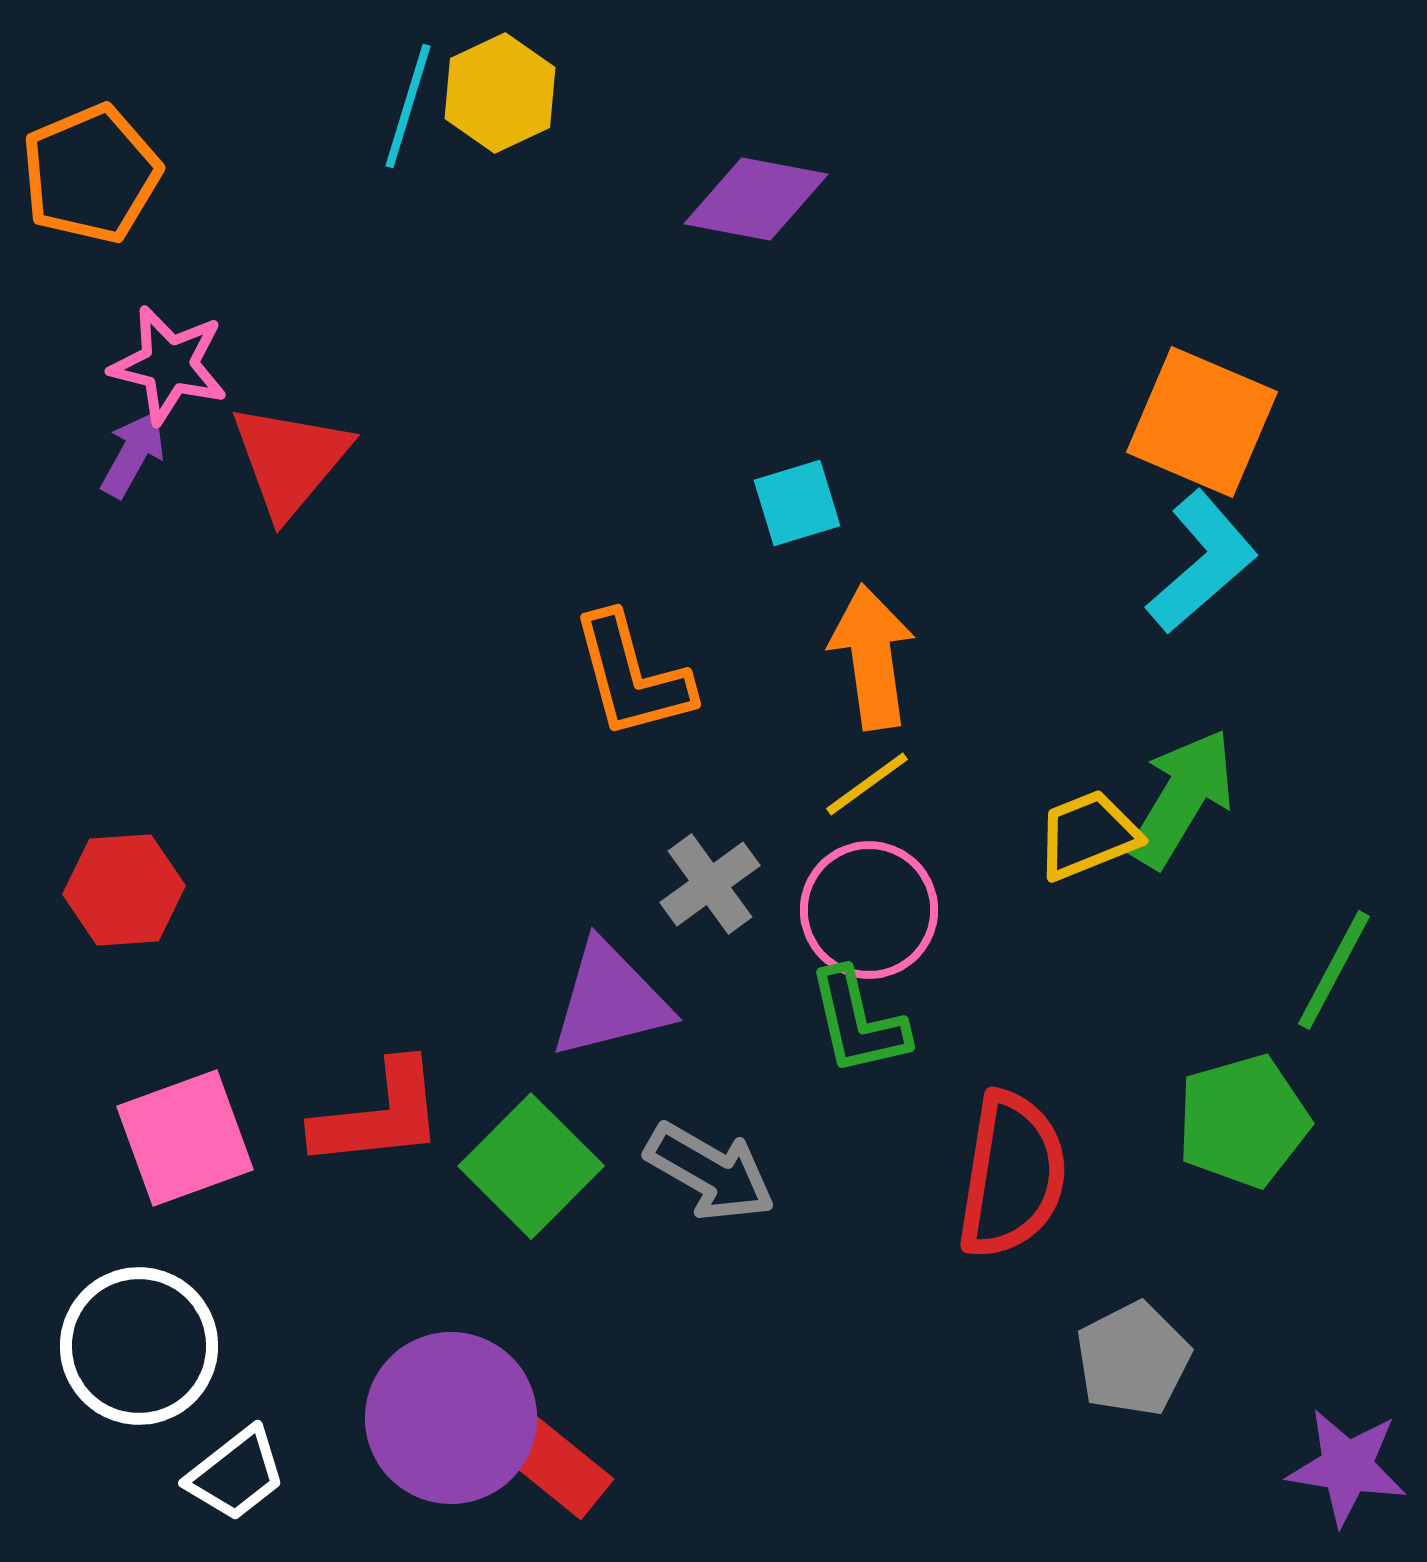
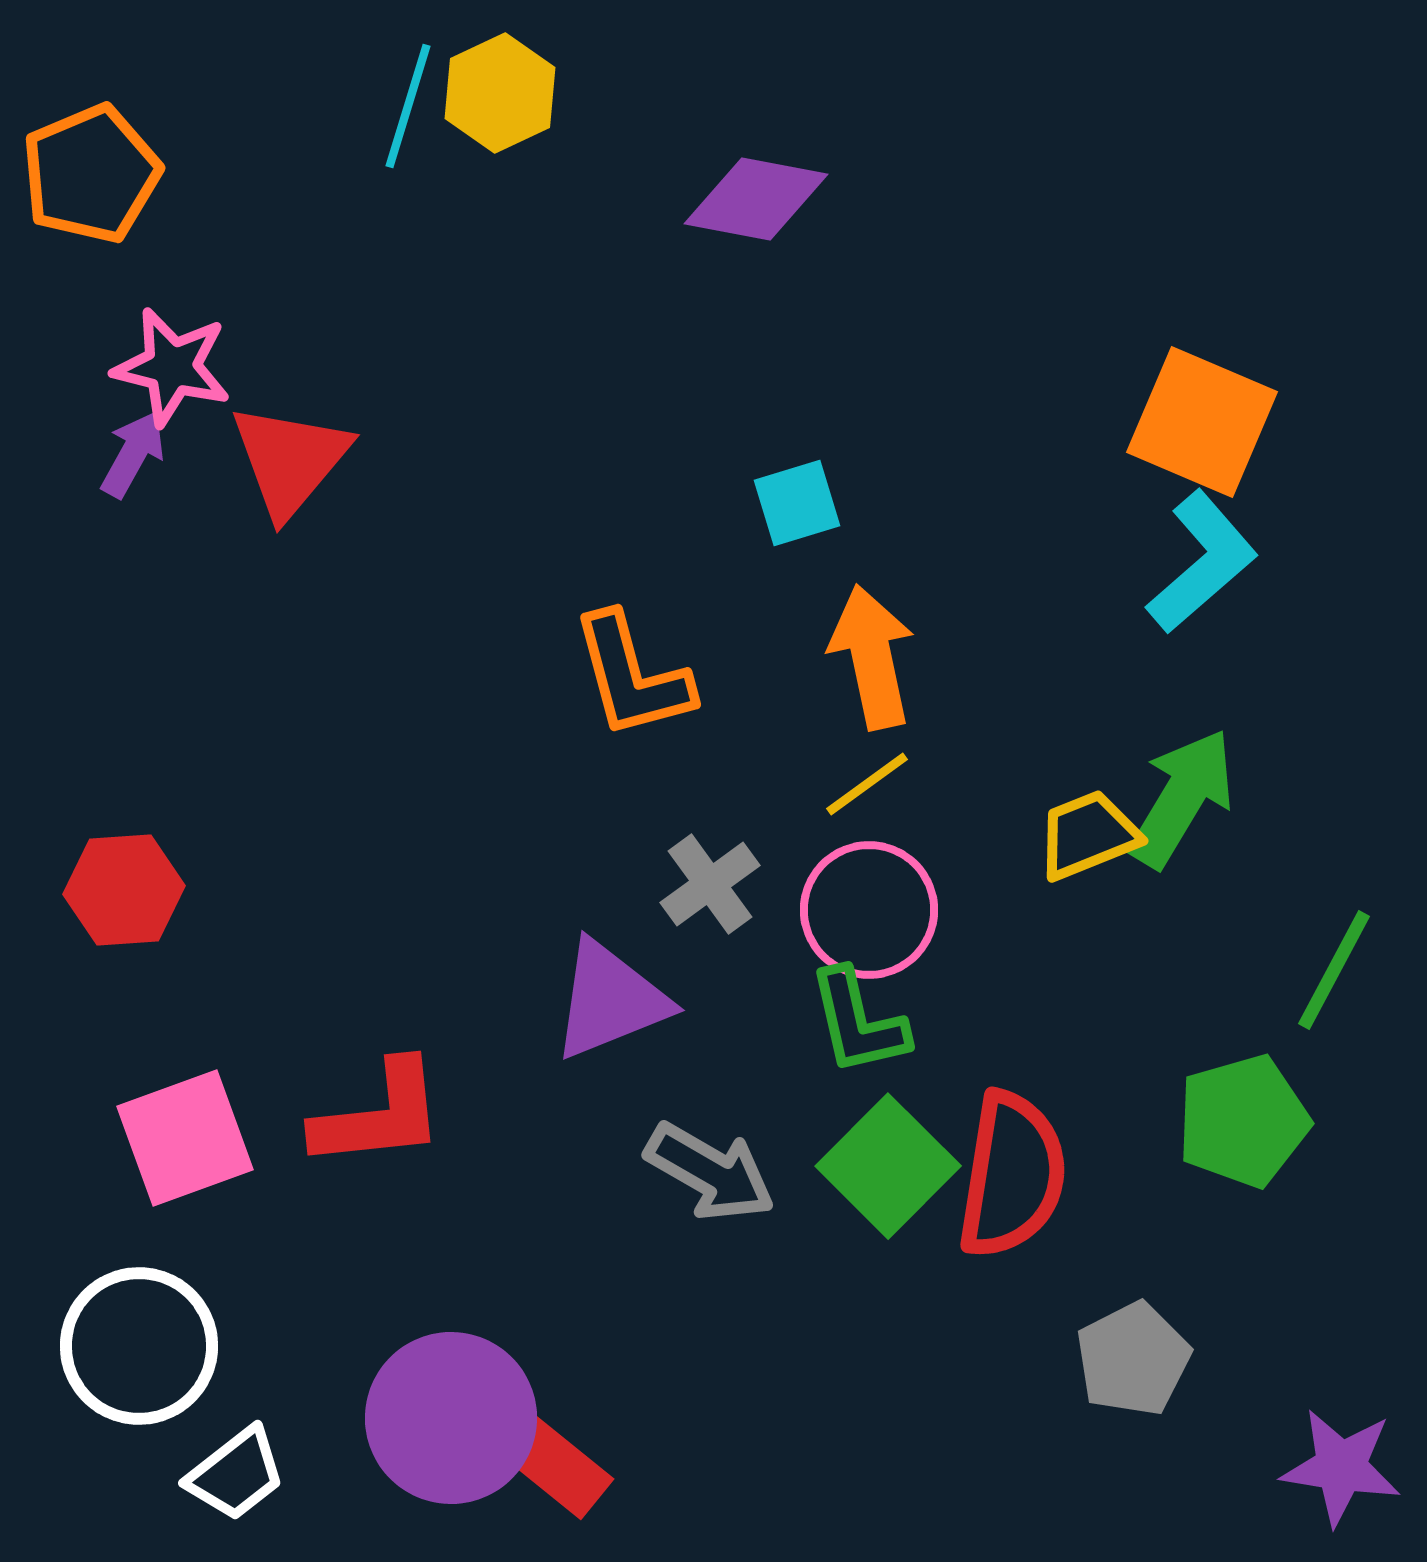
pink star: moved 3 px right, 2 px down
orange arrow: rotated 4 degrees counterclockwise
purple triangle: rotated 8 degrees counterclockwise
green square: moved 357 px right
purple star: moved 6 px left
